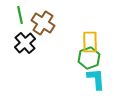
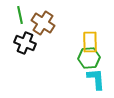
black cross: rotated 25 degrees counterclockwise
green hexagon: rotated 15 degrees clockwise
